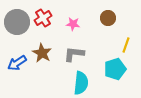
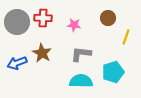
red cross: rotated 36 degrees clockwise
pink star: moved 1 px right, 1 px down
yellow line: moved 8 px up
gray L-shape: moved 7 px right
blue arrow: rotated 12 degrees clockwise
cyan pentagon: moved 2 px left, 3 px down
cyan semicircle: moved 2 px up; rotated 95 degrees counterclockwise
